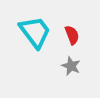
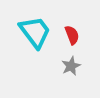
gray star: rotated 24 degrees clockwise
